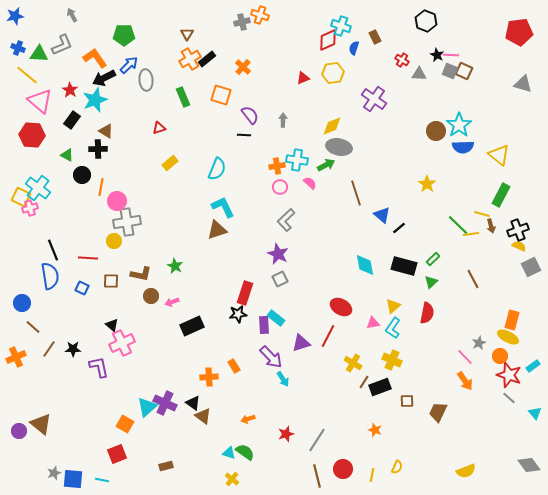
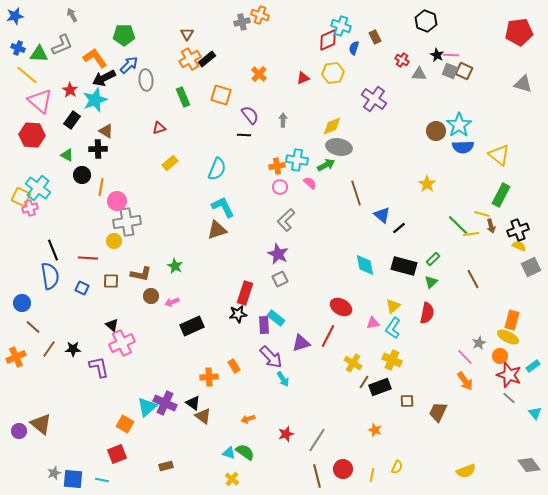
orange cross at (243, 67): moved 16 px right, 7 px down
